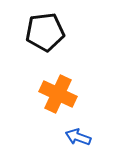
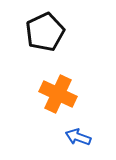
black pentagon: rotated 18 degrees counterclockwise
